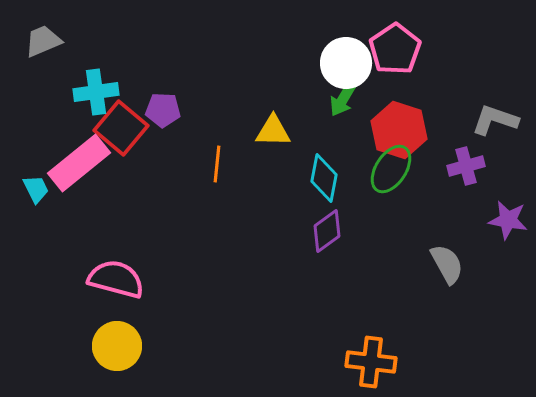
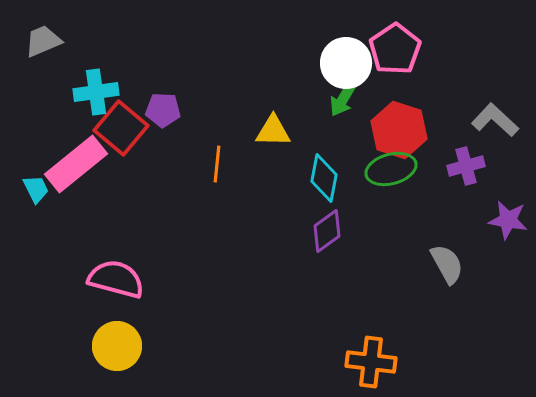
gray L-shape: rotated 24 degrees clockwise
pink rectangle: moved 3 px left, 1 px down
green ellipse: rotated 42 degrees clockwise
